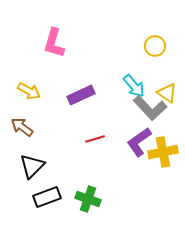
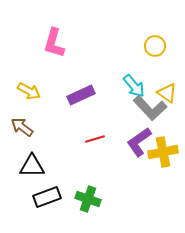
black triangle: rotated 44 degrees clockwise
